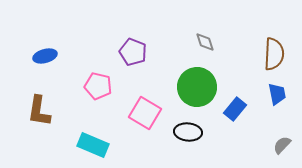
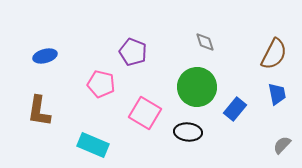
brown semicircle: rotated 24 degrees clockwise
pink pentagon: moved 3 px right, 2 px up
